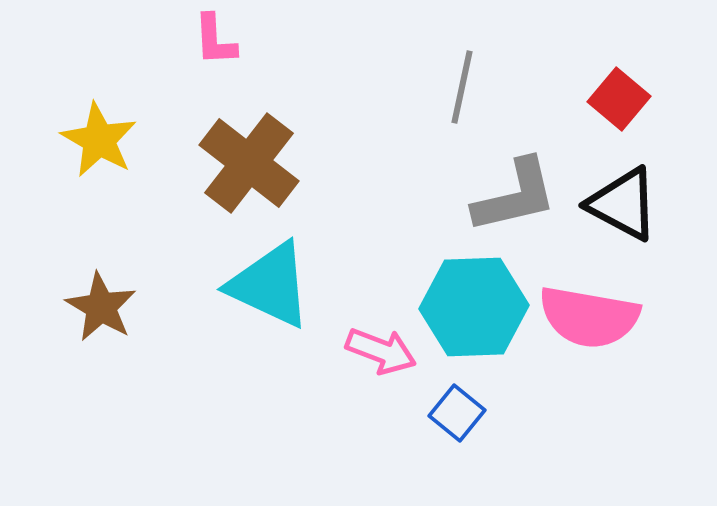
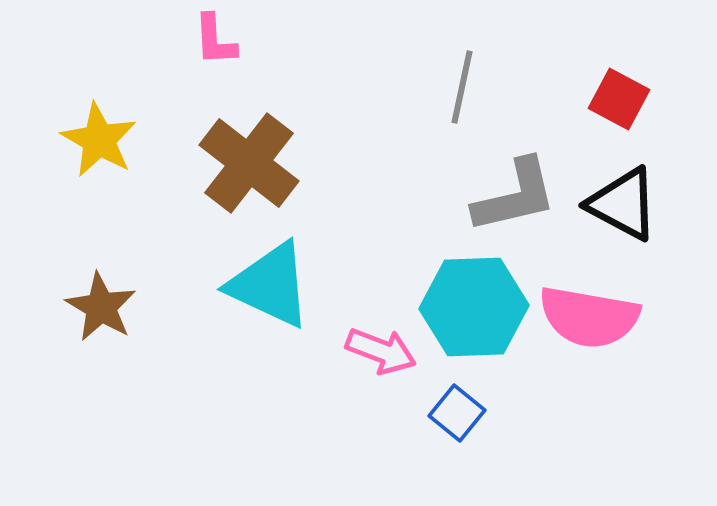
red square: rotated 12 degrees counterclockwise
